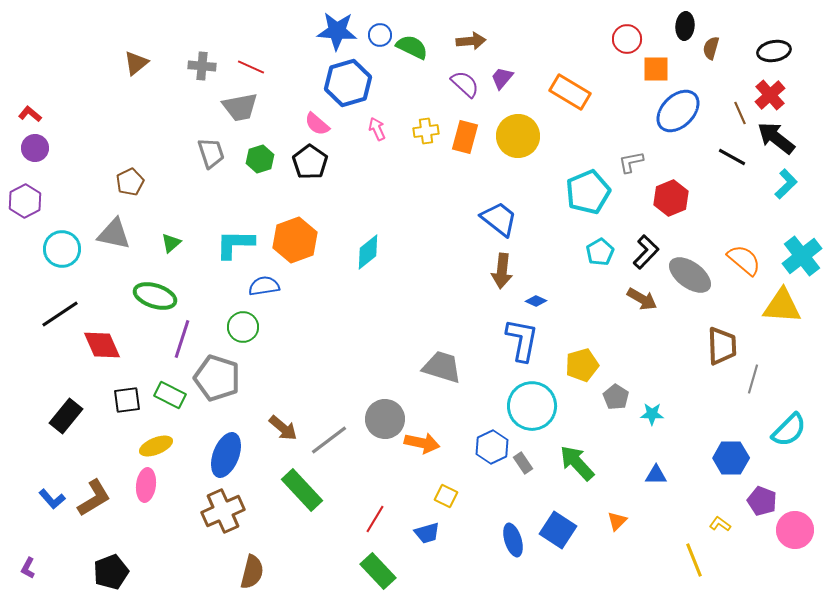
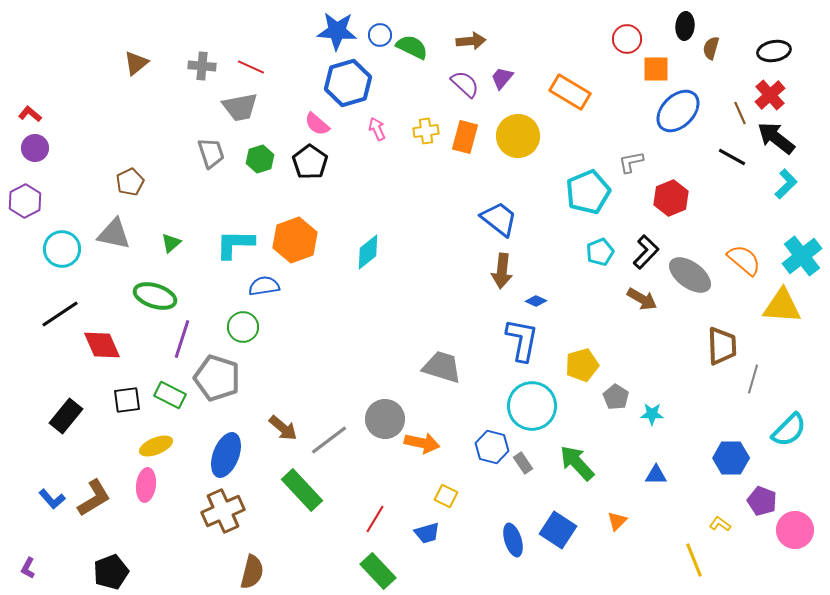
cyan pentagon at (600, 252): rotated 8 degrees clockwise
blue hexagon at (492, 447): rotated 20 degrees counterclockwise
